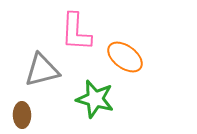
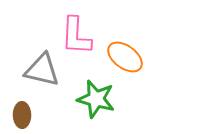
pink L-shape: moved 4 px down
gray triangle: rotated 27 degrees clockwise
green star: moved 1 px right
